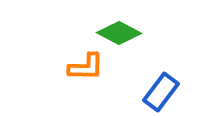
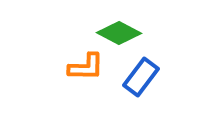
blue rectangle: moved 20 px left, 15 px up
